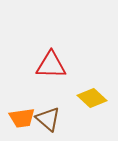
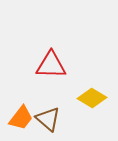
yellow diamond: rotated 12 degrees counterclockwise
orange trapezoid: moved 1 px left; rotated 44 degrees counterclockwise
